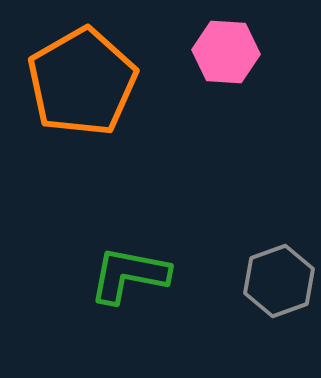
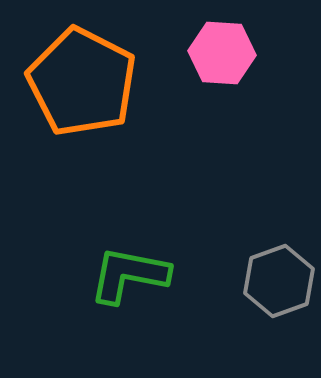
pink hexagon: moved 4 px left, 1 px down
orange pentagon: rotated 15 degrees counterclockwise
